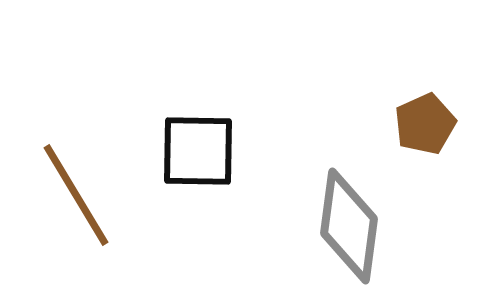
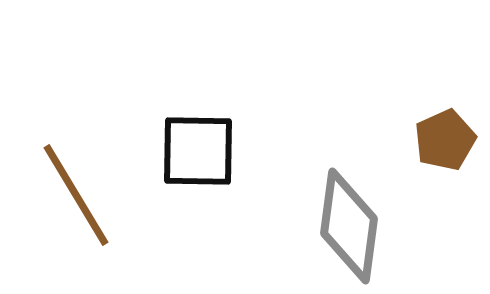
brown pentagon: moved 20 px right, 16 px down
